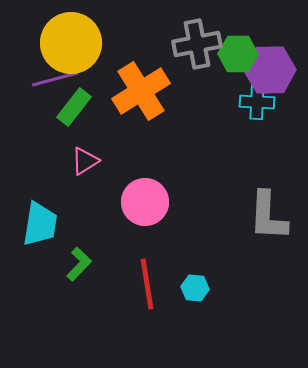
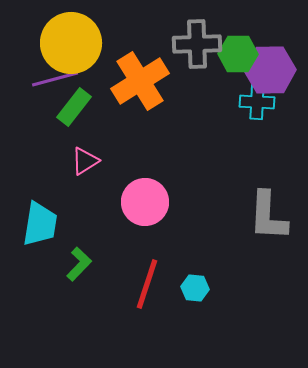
gray cross: rotated 9 degrees clockwise
orange cross: moved 1 px left, 10 px up
red line: rotated 27 degrees clockwise
